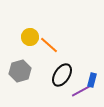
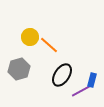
gray hexagon: moved 1 px left, 2 px up
